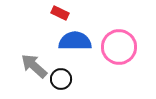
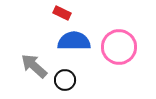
red rectangle: moved 2 px right
blue semicircle: moved 1 px left
black circle: moved 4 px right, 1 px down
